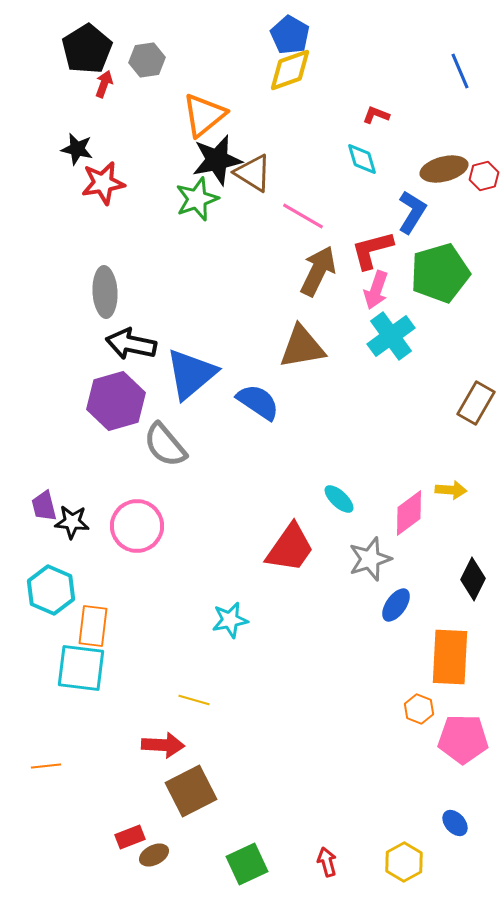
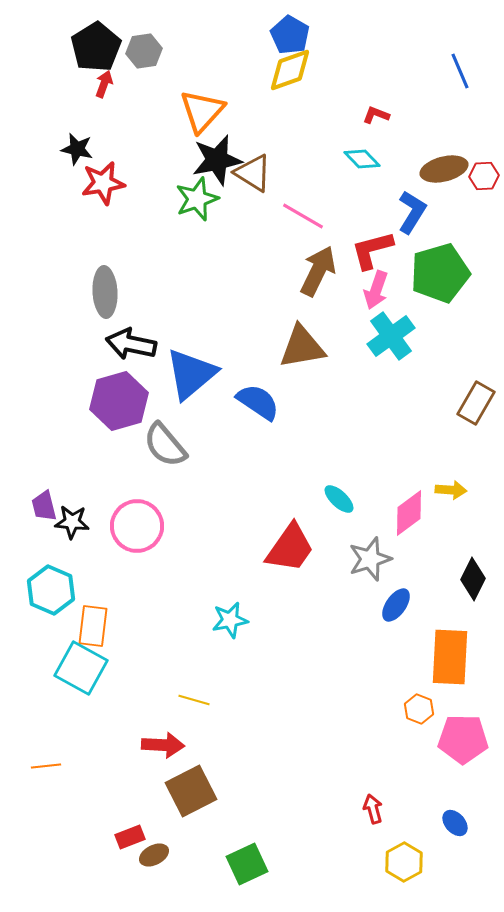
black pentagon at (87, 49): moved 9 px right, 2 px up
gray hexagon at (147, 60): moved 3 px left, 9 px up
orange triangle at (204, 115): moved 2 px left, 4 px up; rotated 9 degrees counterclockwise
cyan diamond at (362, 159): rotated 27 degrees counterclockwise
red hexagon at (484, 176): rotated 12 degrees clockwise
purple hexagon at (116, 401): moved 3 px right
cyan square at (81, 668): rotated 22 degrees clockwise
red arrow at (327, 862): moved 46 px right, 53 px up
